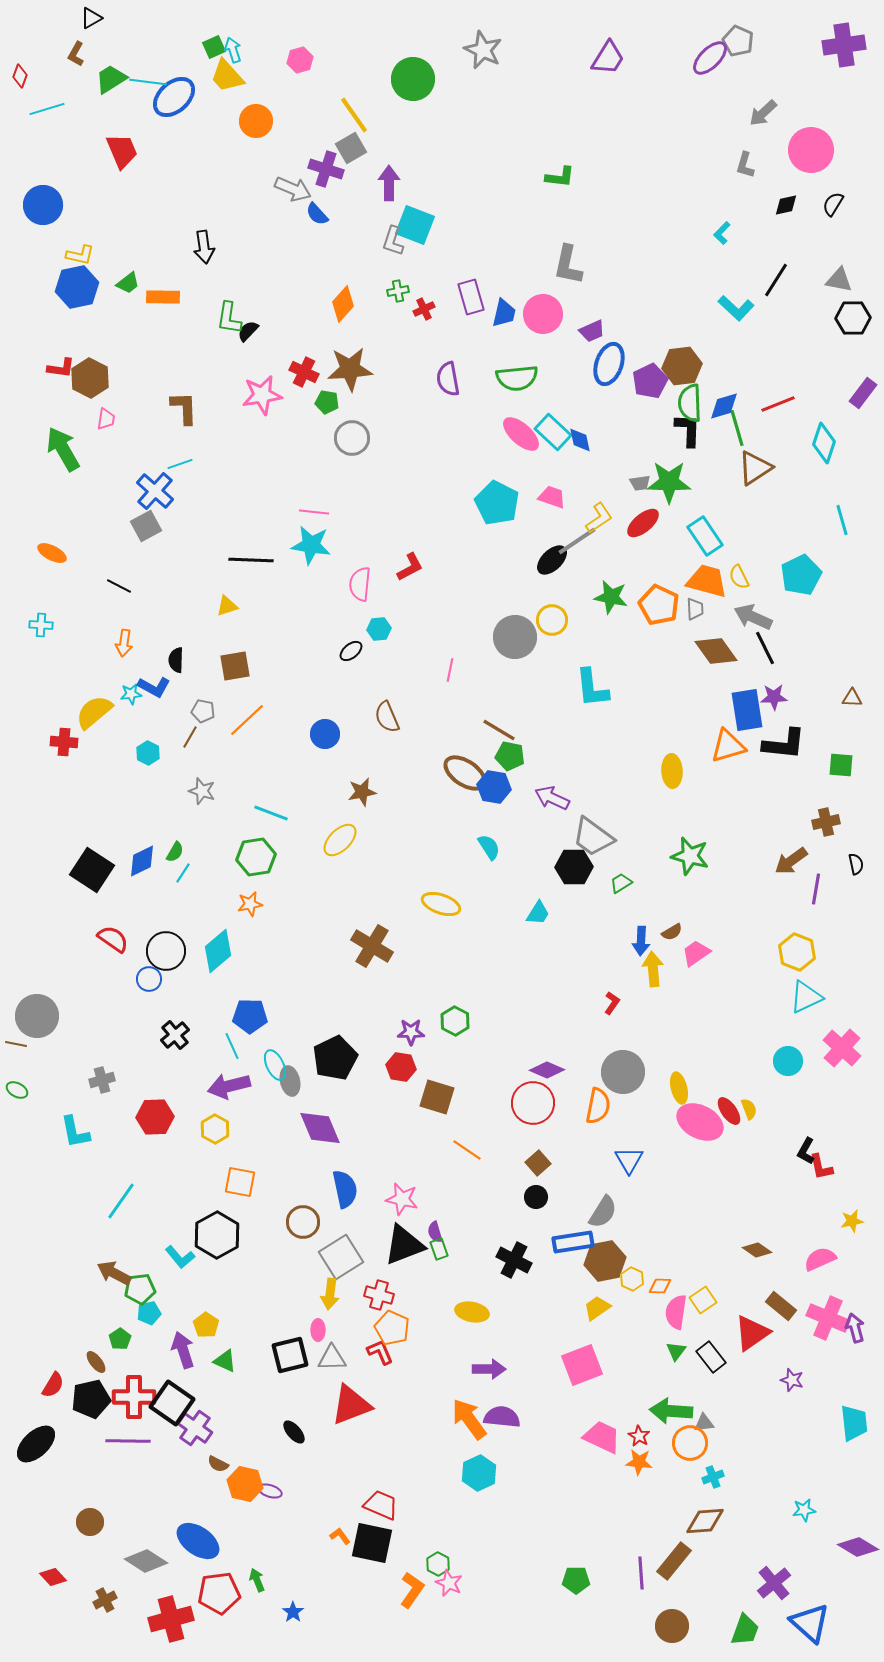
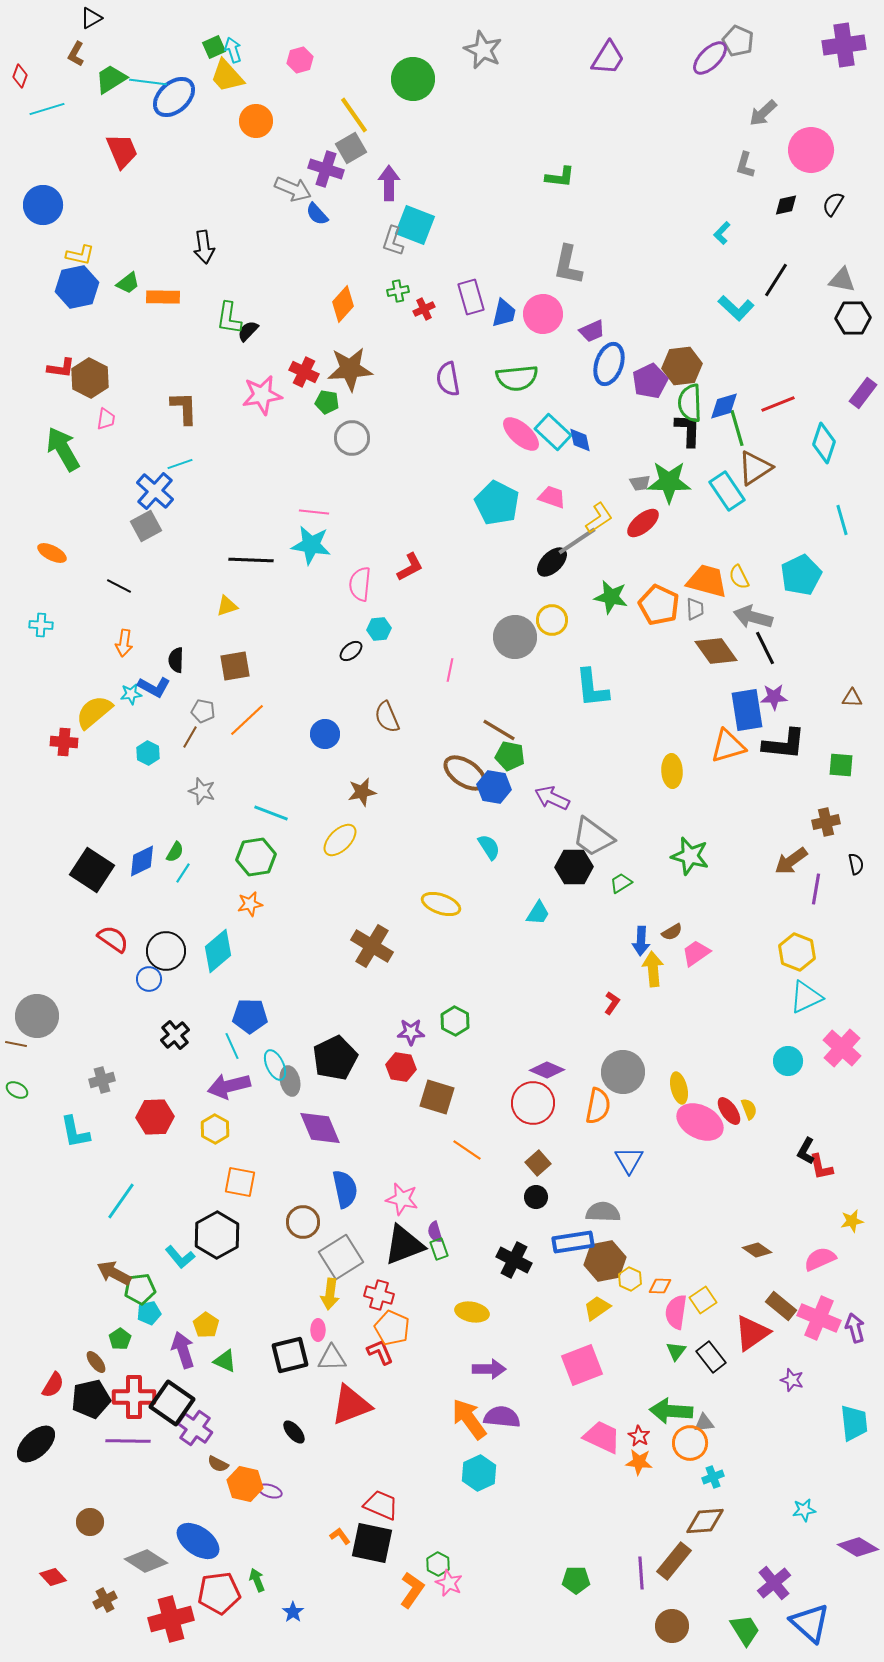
gray triangle at (839, 280): moved 3 px right
cyan rectangle at (705, 536): moved 22 px right, 45 px up
black ellipse at (552, 560): moved 2 px down
gray arrow at (753, 617): rotated 9 degrees counterclockwise
gray semicircle at (603, 1212): rotated 120 degrees counterclockwise
yellow hexagon at (632, 1279): moved 2 px left
pink cross at (828, 1318): moved 9 px left
green trapezoid at (745, 1630): rotated 52 degrees counterclockwise
